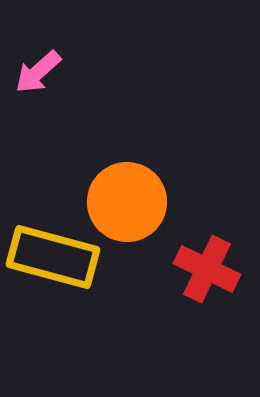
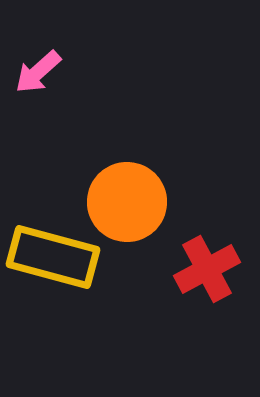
red cross: rotated 36 degrees clockwise
